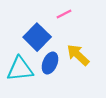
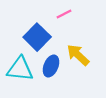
blue ellipse: moved 1 px right, 3 px down
cyan triangle: rotated 12 degrees clockwise
